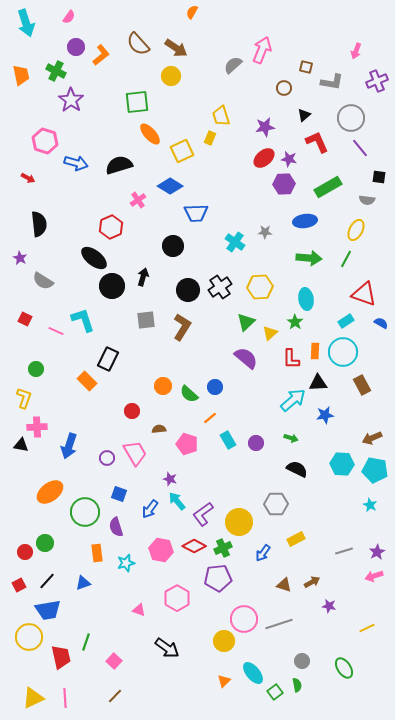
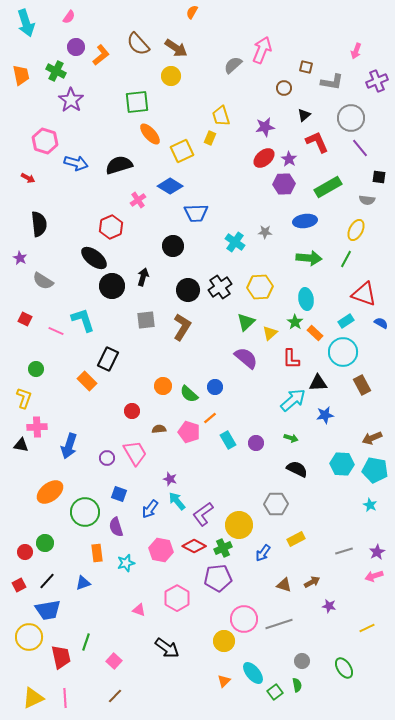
purple star at (289, 159): rotated 21 degrees clockwise
orange rectangle at (315, 351): moved 18 px up; rotated 49 degrees counterclockwise
pink pentagon at (187, 444): moved 2 px right, 12 px up
yellow circle at (239, 522): moved 3 px down
